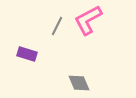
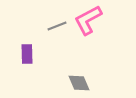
gray line: rotated 42 degrees clockwise
purple rectangle: rotated 72 degrees clockwise
